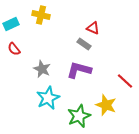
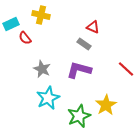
red triangle: moved 1 px up
red semicircle: moved 11 px right, 11 px up
red line: moved 1 px right, 12 px up
yellow star: rotated 20 degrees clockwise
